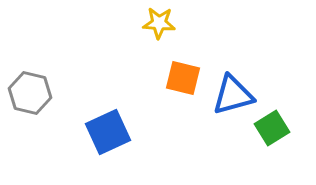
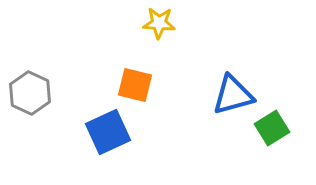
orange square: moved 48 px left, 7 px down
gray hexagon: rotated 12 degrees clockwise
